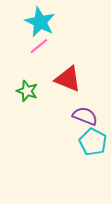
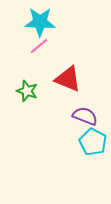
cyan star: rotated 24 degrees counterclockwise
